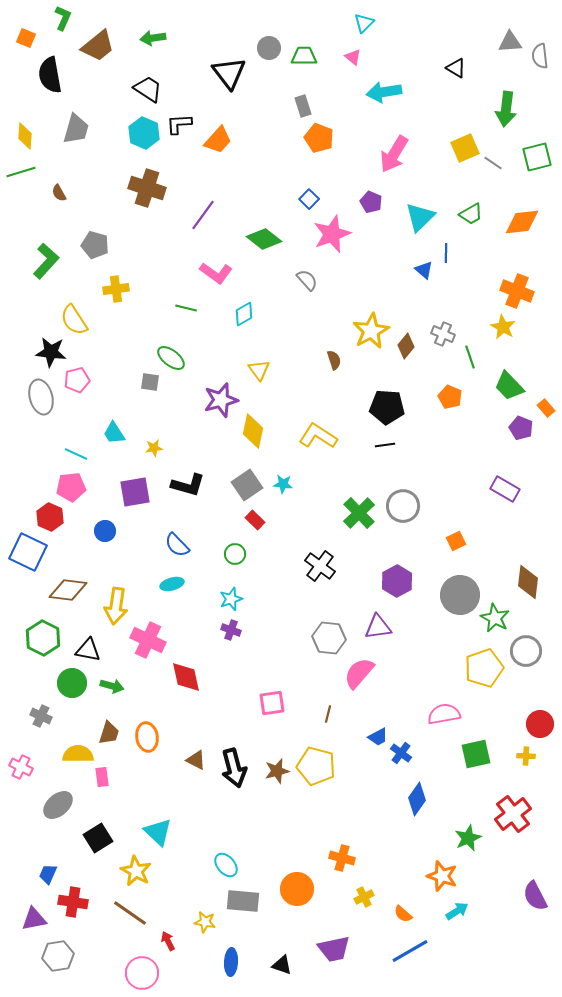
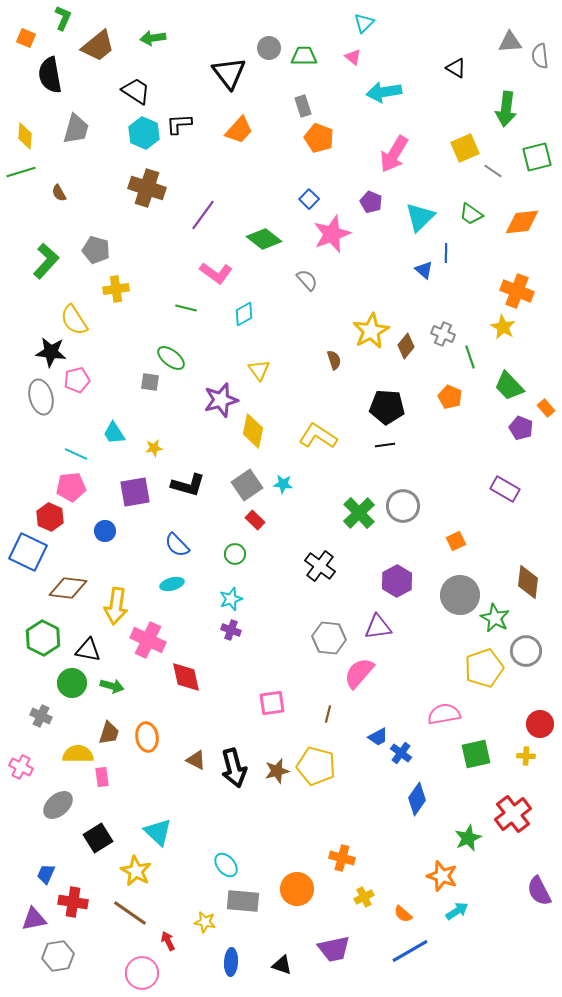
black trapezoid at (148, 89): moved 12 px left, 2 px down
orange trapezoid at (218, 140): moved 21 px right, 10 px up
gray line at (493, 163): moved 8 px down
green trapezoid at (471, 214): rotated 65 degrees clockwise
gray pentagon at (95, 245): moved 1 px right, 5 px down
brown diamond at (68, 590): moved 2 px up
blue trapezoid at (48, 874): moved 2 px left
purple semicircle at (535, 896): moved 4 px right, 5 px up
